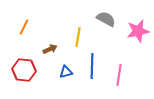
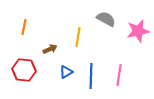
orange line: rotated 14 degrees counterclockwise
blue line: moved 1 px left, 10 px down
blue triangle: rotated 16 degrees counterclockwise
